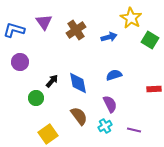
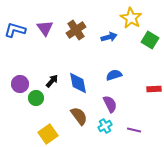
purple triangle: moved 1 px right, 6 px down
blue L-shape: moved 1 px right
purple circle: moved 22 px down
